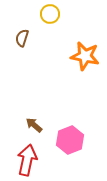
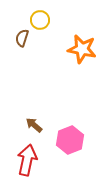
yellow circle: moved 10 px left, 6 px down
orange star: moved 3 px left, 7 px up
